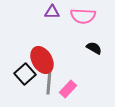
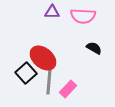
red ellipse: moved 1 px right, 2 px up; rotated 20 degrees counterclockwise
black square: moved 1 px right, 1 px up
